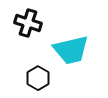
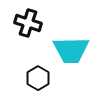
cyan trapezoid: rotated 12 degrees clockwise
